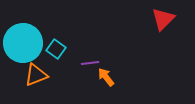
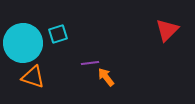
red triangle: moved 4 px right, 11 px down
cyan square: moved 2 px right, 15 px up; rotated 36 degrees clockwise
orange triangle: moved 3 px left, 2 px down; rotated 40 degrees clockwise
